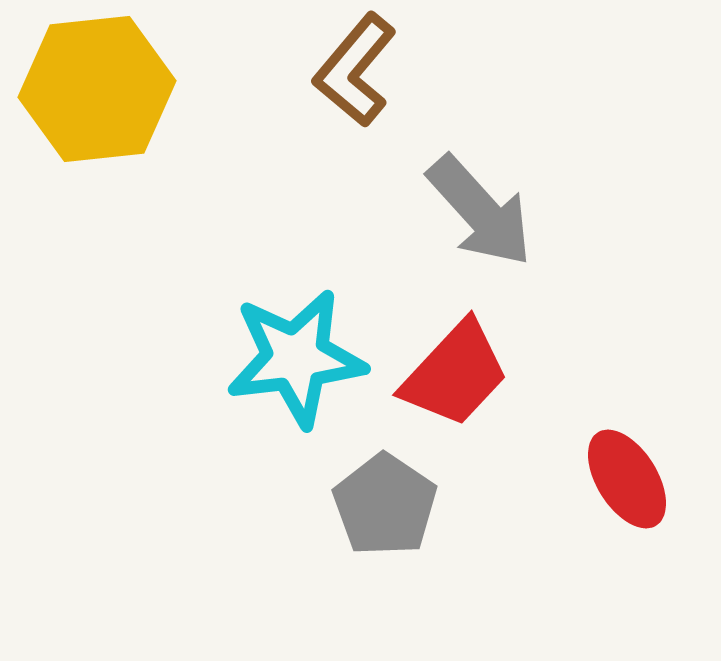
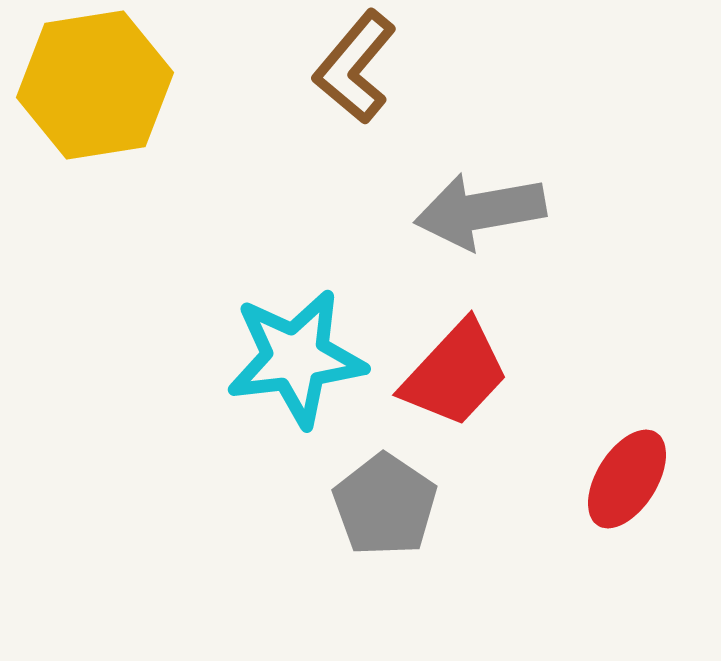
brown L-shape: moved 3 px up
yellow hexagon: moved 2 px left, 4 px up; rotated 3 degrees counterclockwise
gray arrow: rotated 122 degrees clockwise
red ellipse: rotated 64 degrees clockwise
